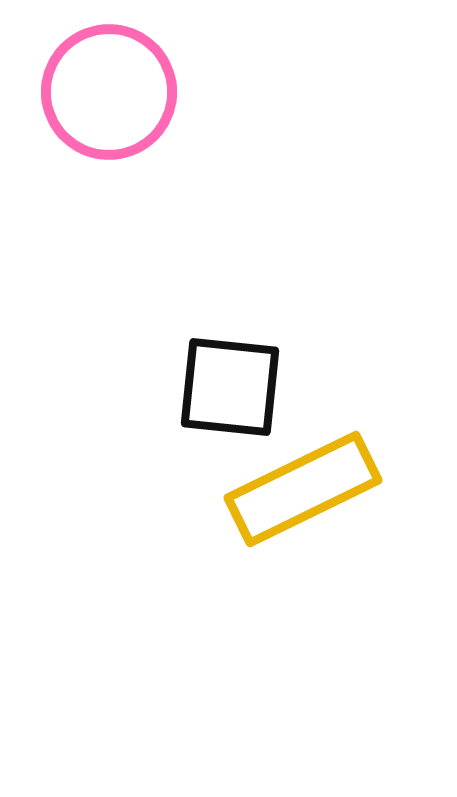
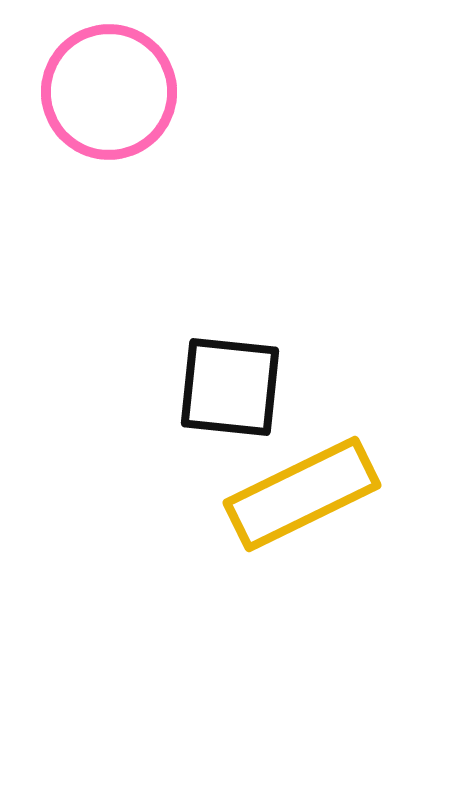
yellow rectangle: moved 1 px left, 5 px down
